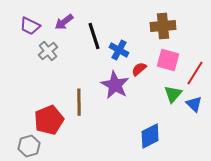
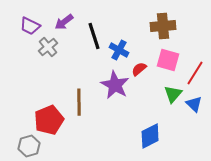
gray cross: moved 4 px up
